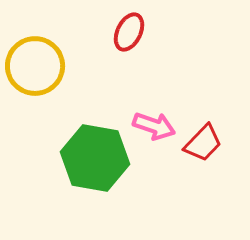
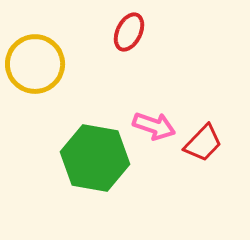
yellow circle: moved 2 px up
